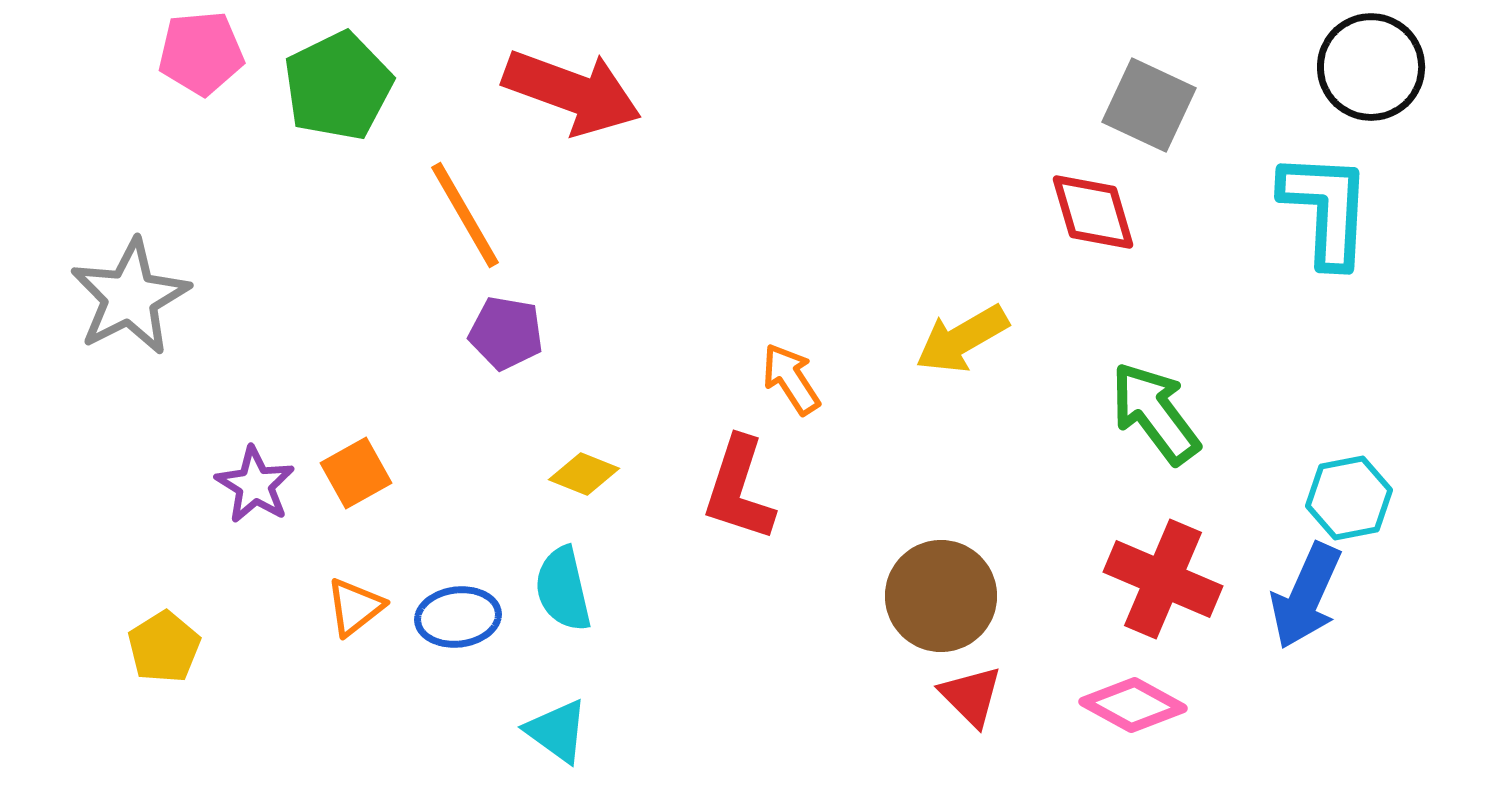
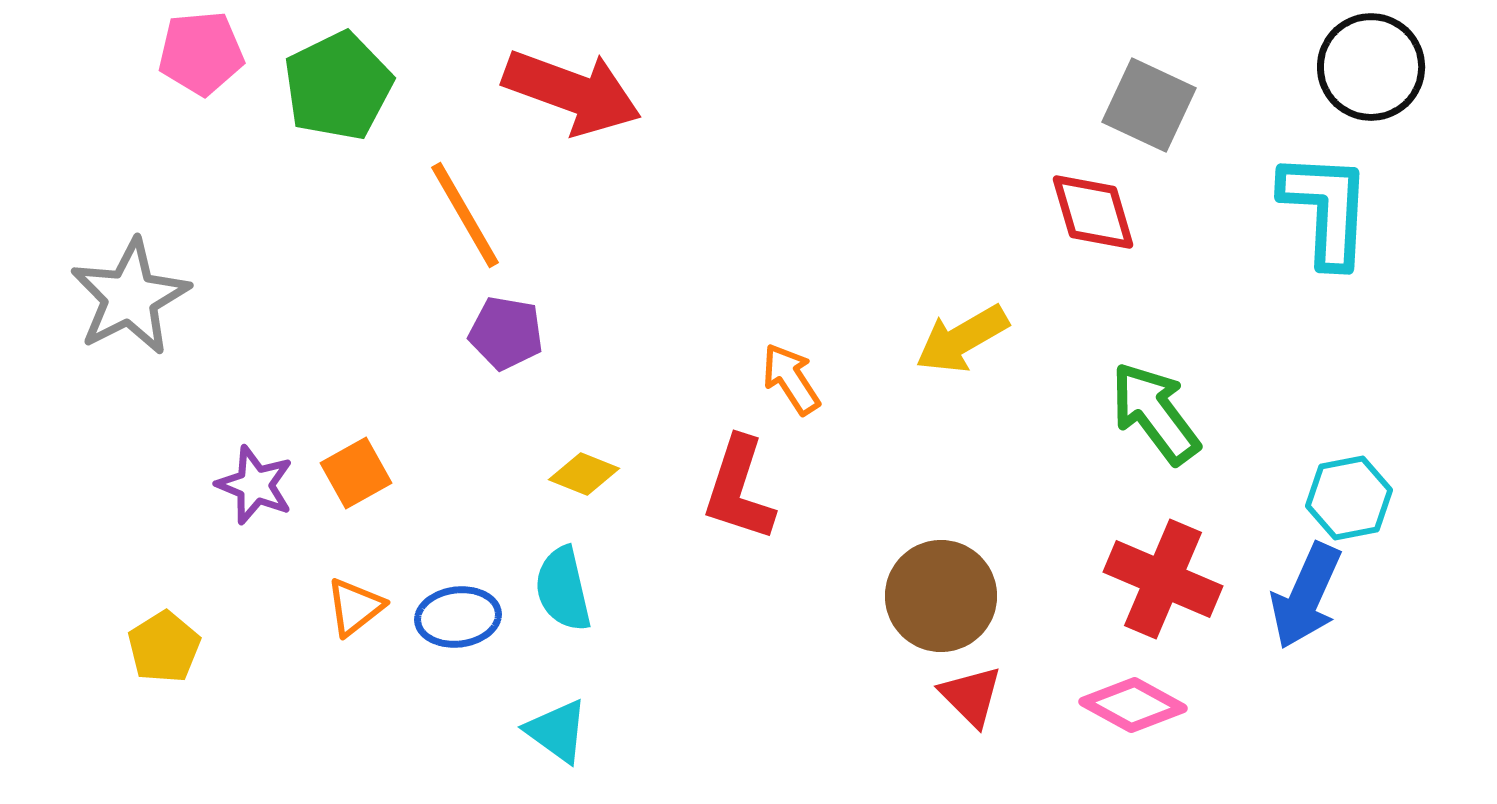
purple star: rotated 10 degrees counterclockwise
